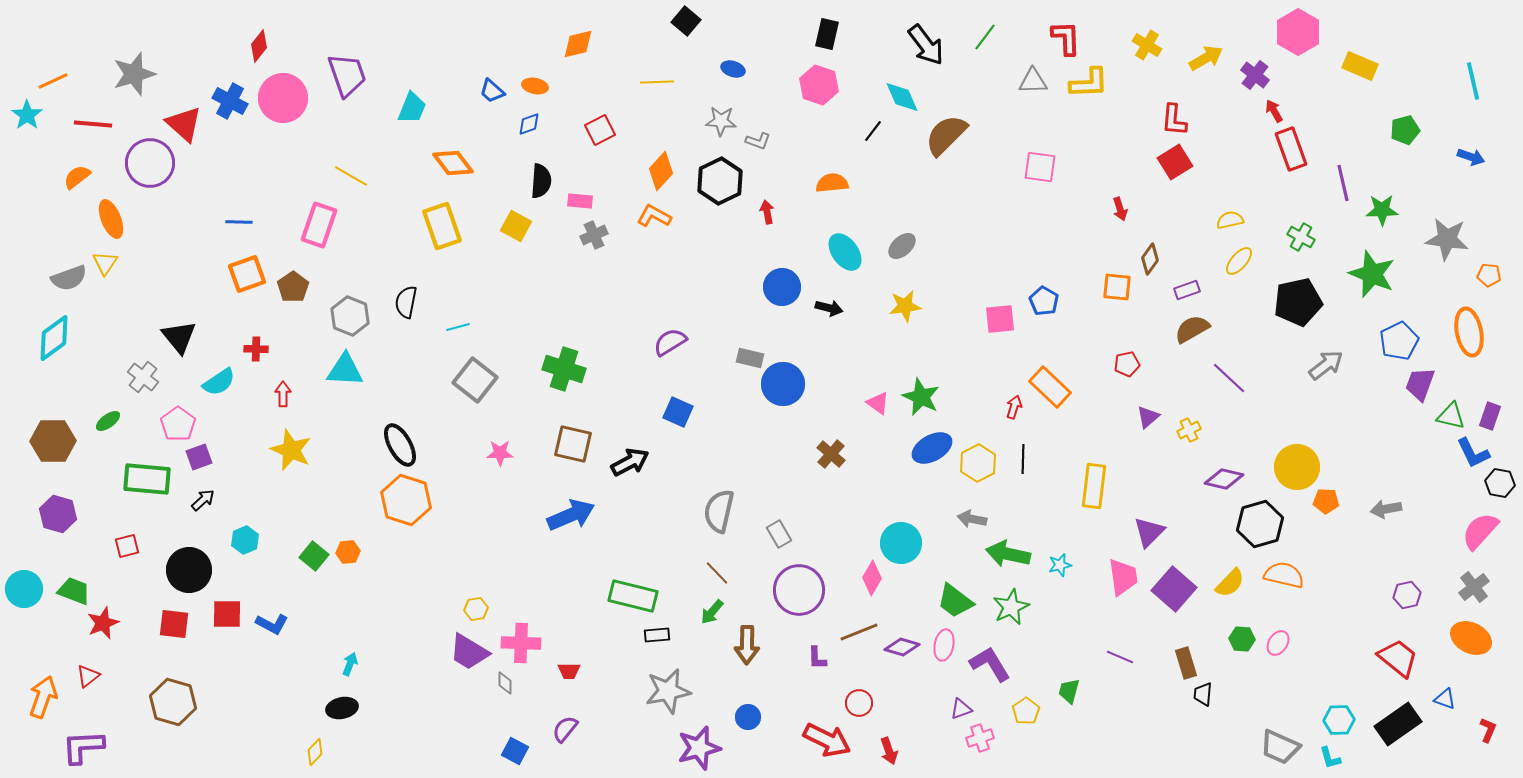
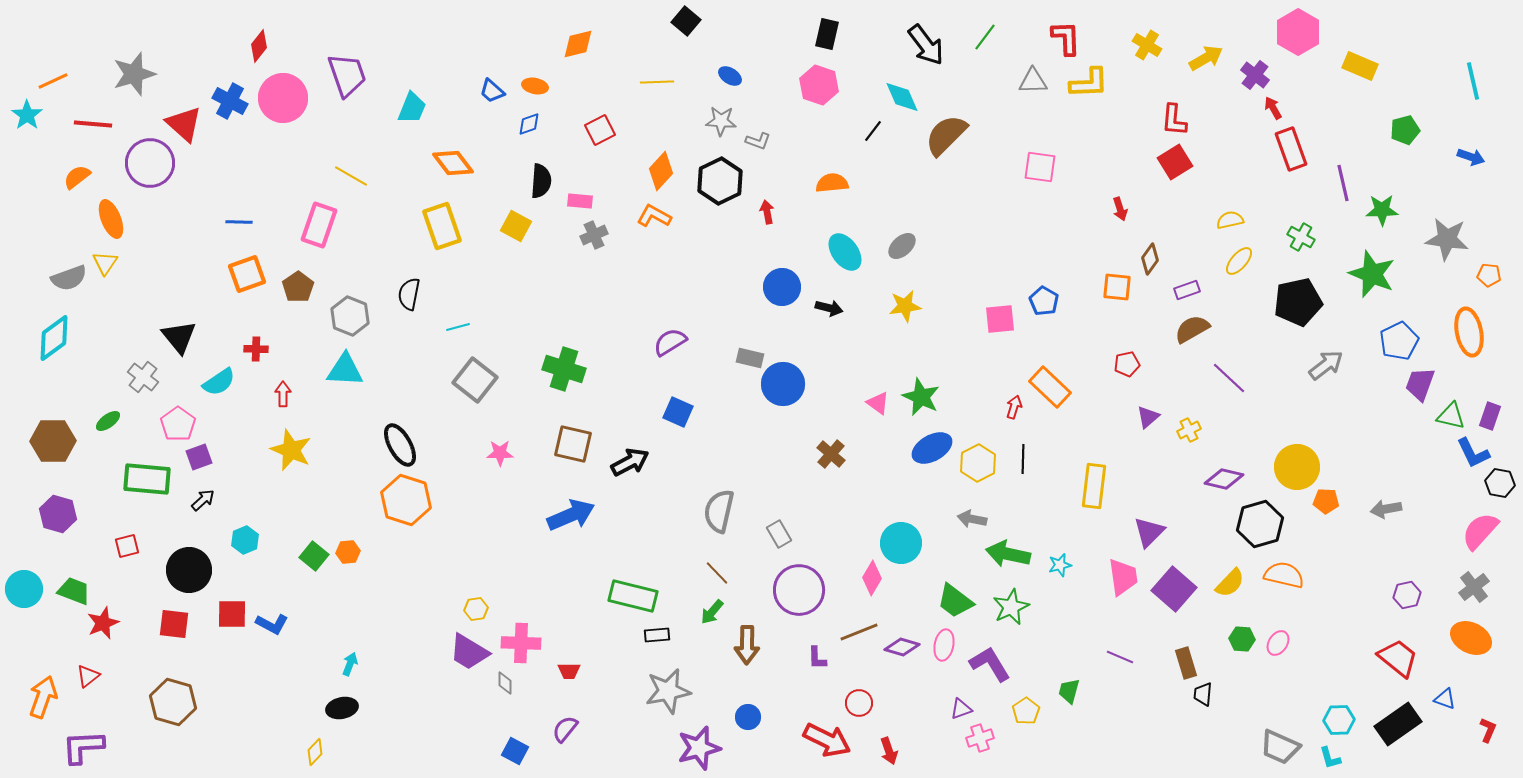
blue ellipse at (733, 69): moved 3 px left, 7 px down; rotated 15 degrees clockwise
red arrow at (1274, 111): moved 1 px left, 3 px up
brown pentagon at (293, 287): moved 5 px right
black semicircle at (406, 302): moved 3 px right, 8 px up
red square at (227, 614): moved 5 px right
